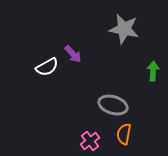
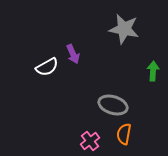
purple arrow: rotated 18 degrees clockwise
